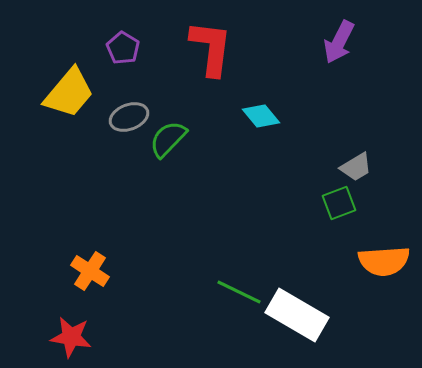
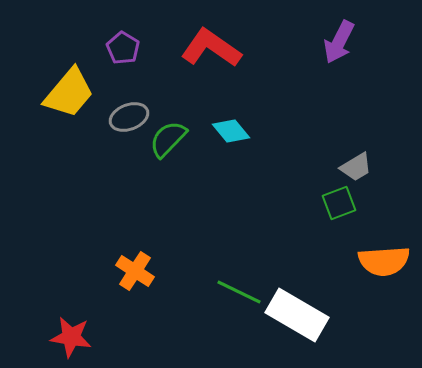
red L-shape: rotated 62 degrees counterclockwise
cyan diamond: moved 30 px left, 15 px down
orange cross: moved 45 px right
